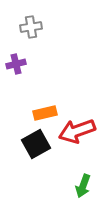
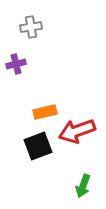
orange rectangle: moved 1 px up
black square: moved 2 px right, 2 px down; rotated 8 degrees clockwise
